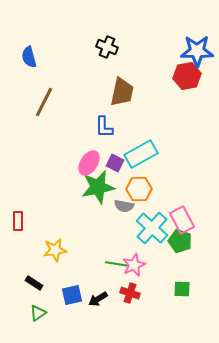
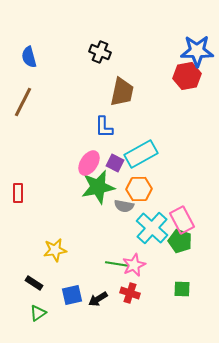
black cross: moved 7 px left, 5 px down
brown line: moved 21 px left
red rectangle: moved 28 px up
